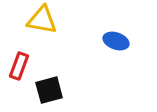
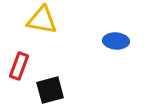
blue ellipse: rotated 15 degrees counterclockwise
black square: moved 1 px right
